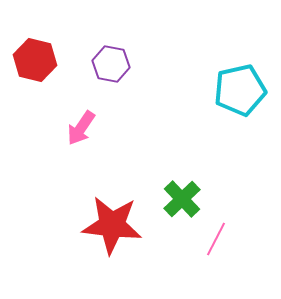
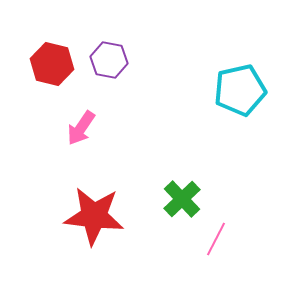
red hexagon: moved 17 px right, 4 px down
purple hexagon: moved 2 px left, 4 px up
red star: moved 18 px left, 9 px up
